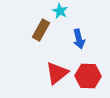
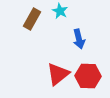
brown rectangle: moved 9 px left, 11 px up
red triangle: moved 1 px right, 1 px down
